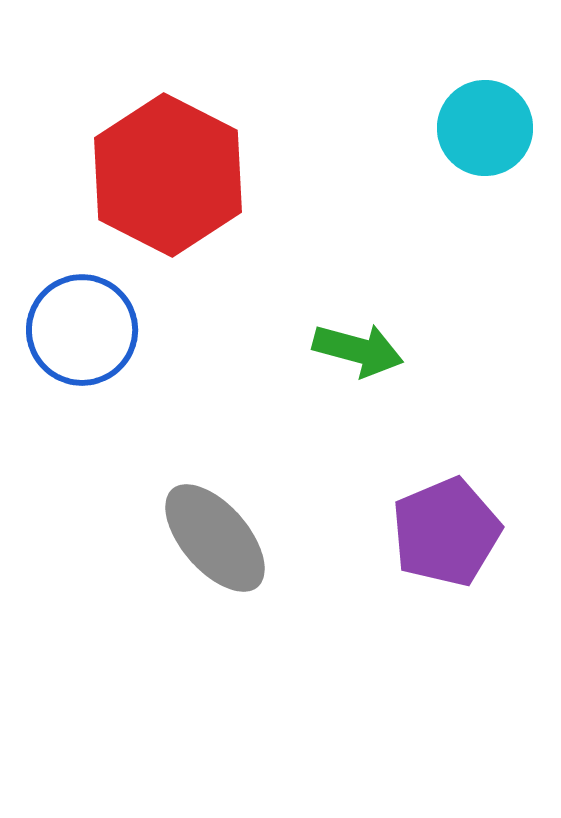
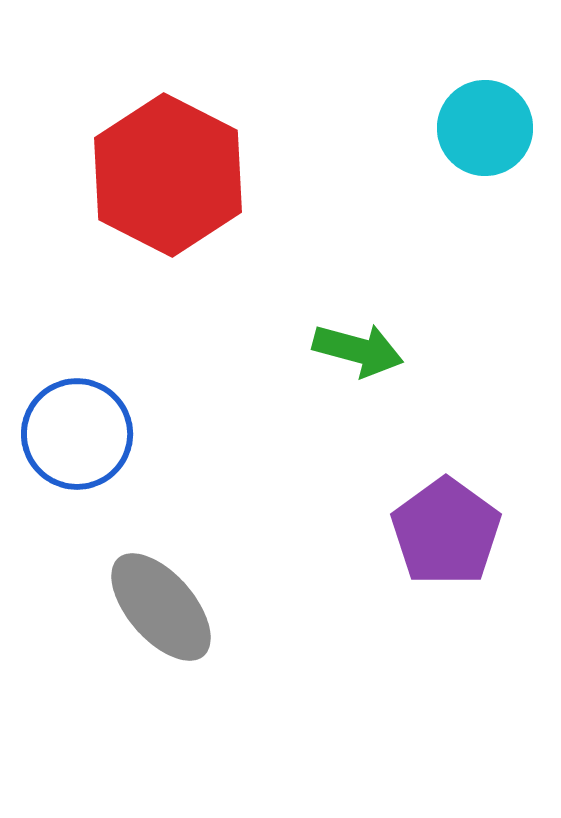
blue circle: moved 5 px left, 104 px down
purple pentagon: rotated 13 degrees counterclockwise
gray ellipse: moved 54 px left, 69 px down
